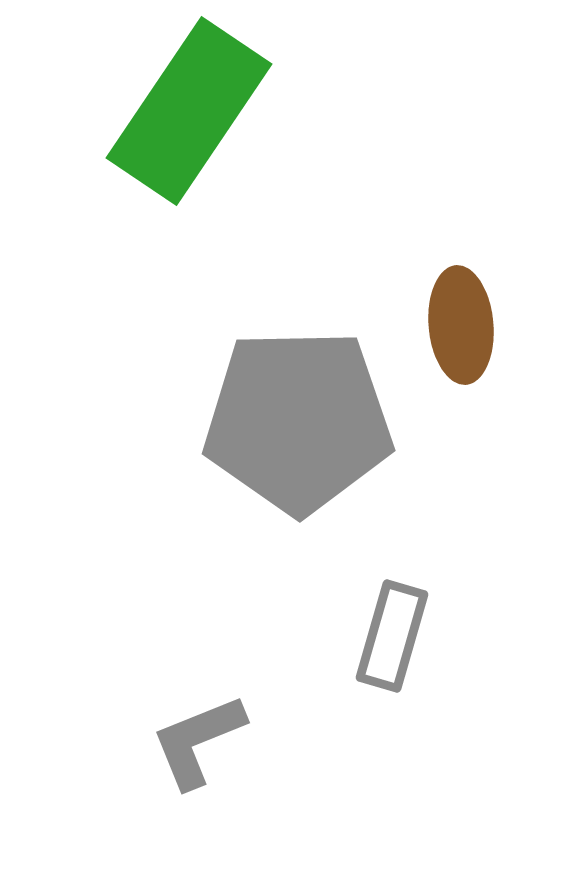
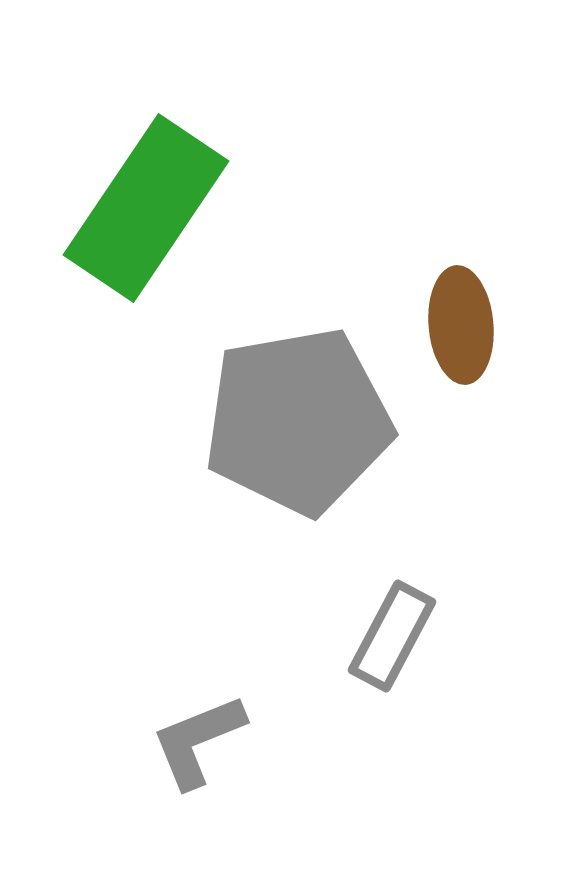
green rectangle: moved 43 px left, 97 px down
gray pentagon: rotated 9 degrees counterclockwise
gray rectangle: rotated 12 degrees clockwise
